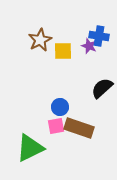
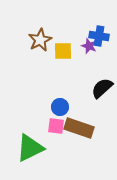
pink square: rotated 18 degrees clockwise
